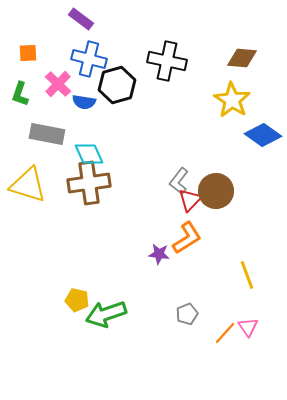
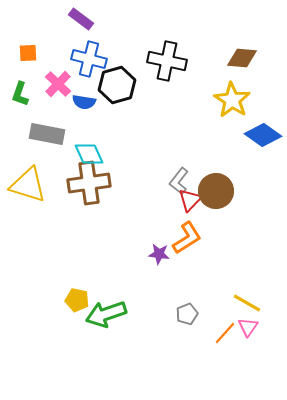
yellow line: moved 28 px down; rotated 40 degrees counterclockwise
pink triangle: rotated 10 degrees clockwise
